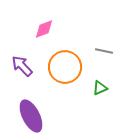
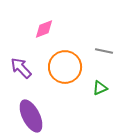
purple arrow: moved 1 px left, 2 px down
